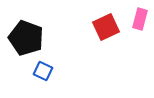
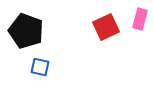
black pentagon: moved 7 px up
blue square: moved 3 px left, 4 px up; rotated 12 degrees counterclockwise
